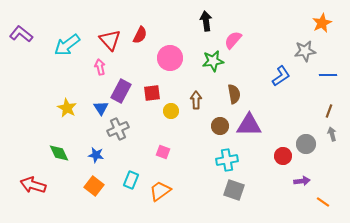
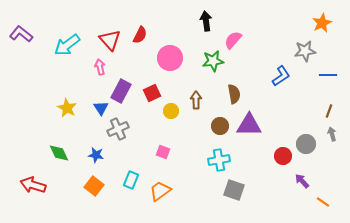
red square: rotated 18 degrees counterclockwise
cyan cross: moved 8 px left
purple arrow: rotated 126 degrees counterclockwise
